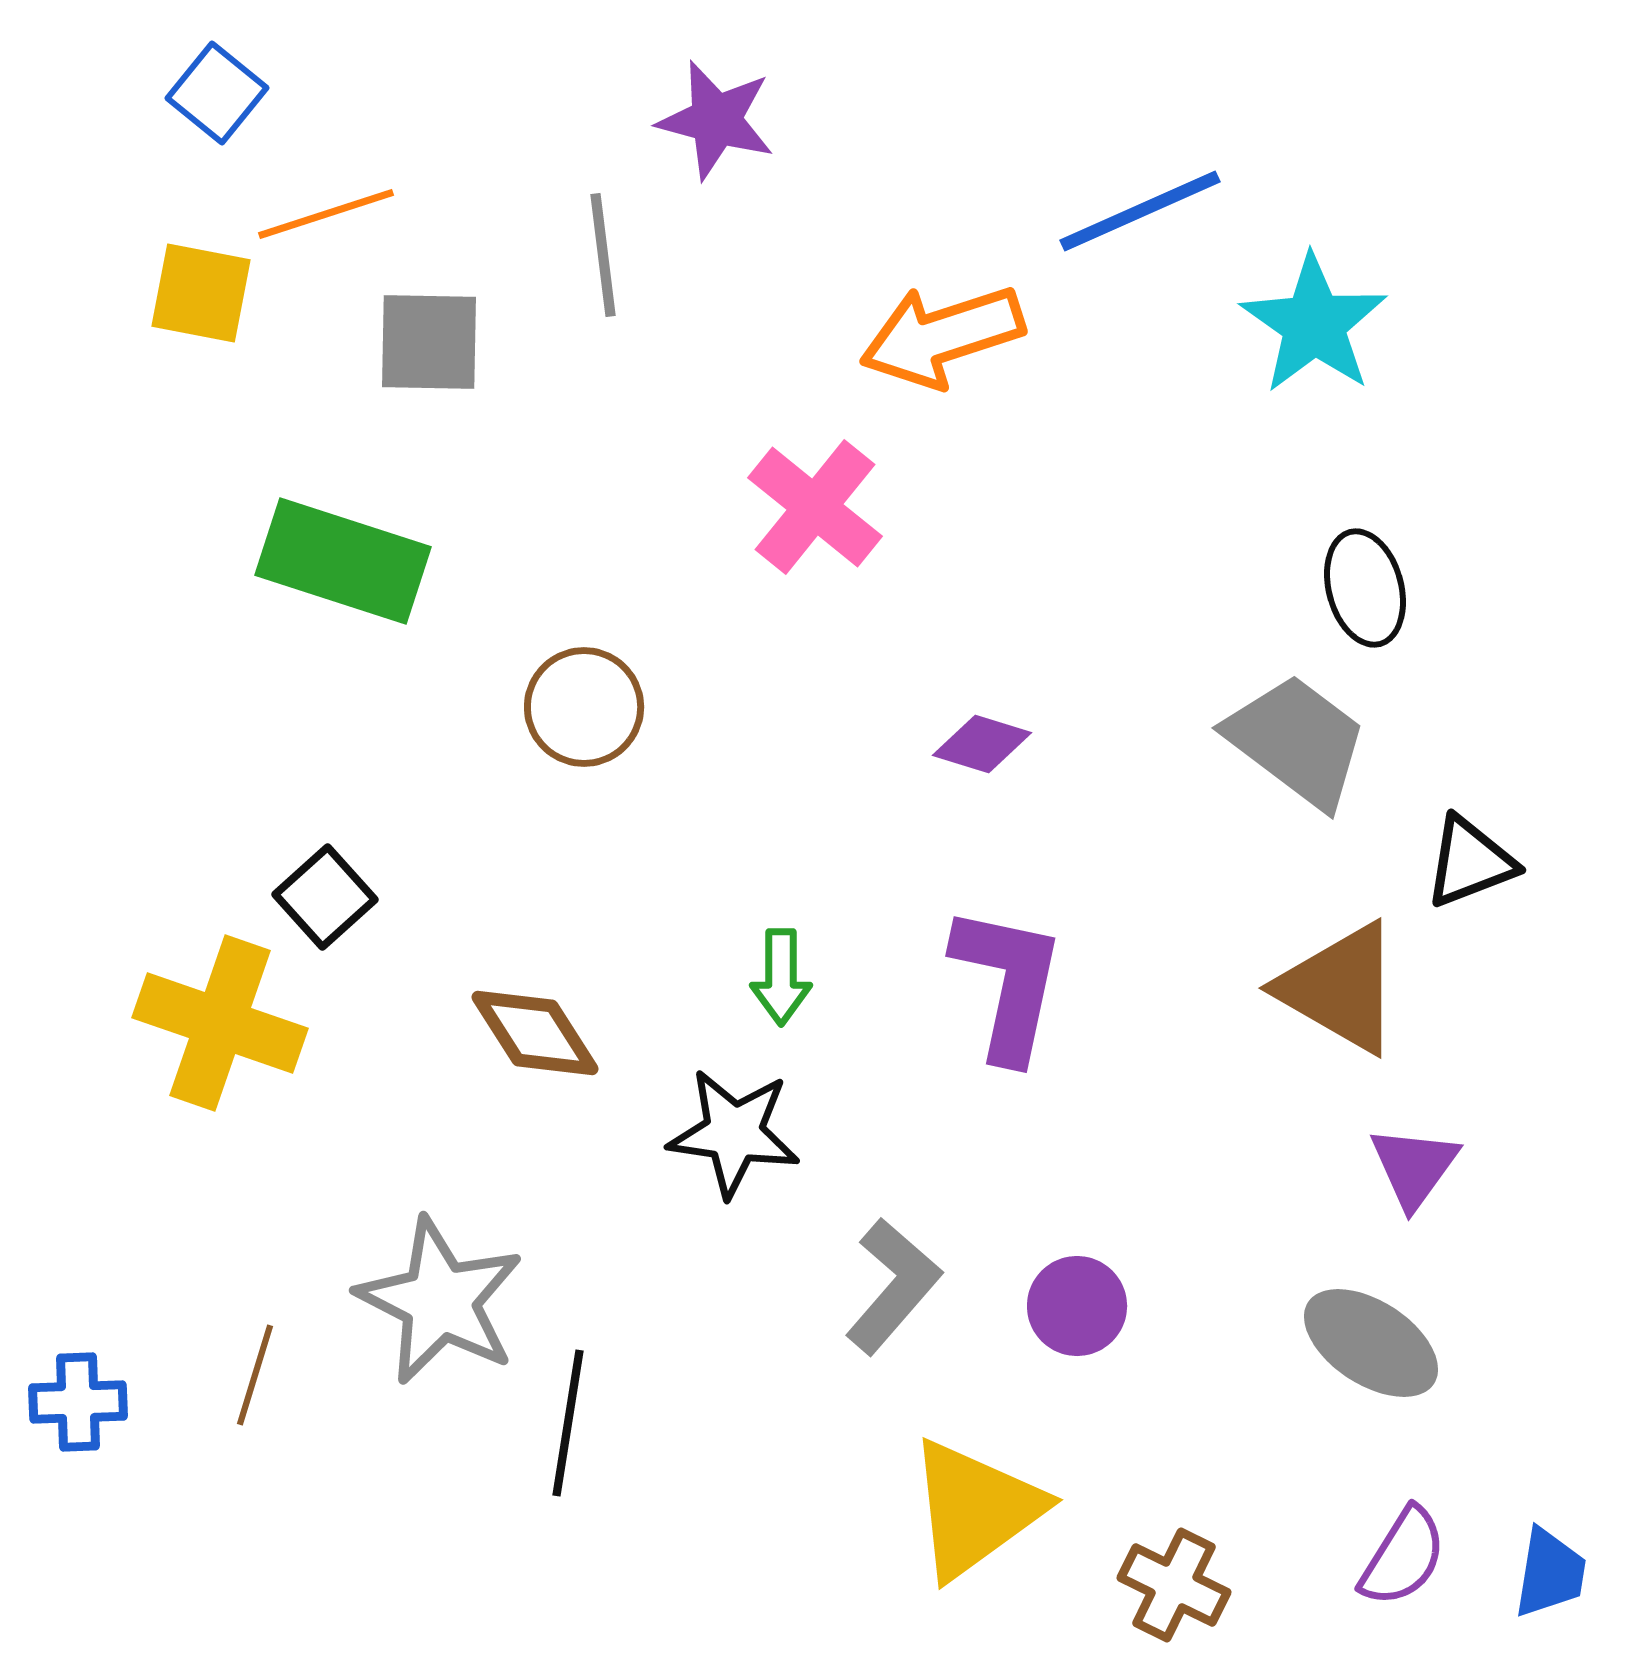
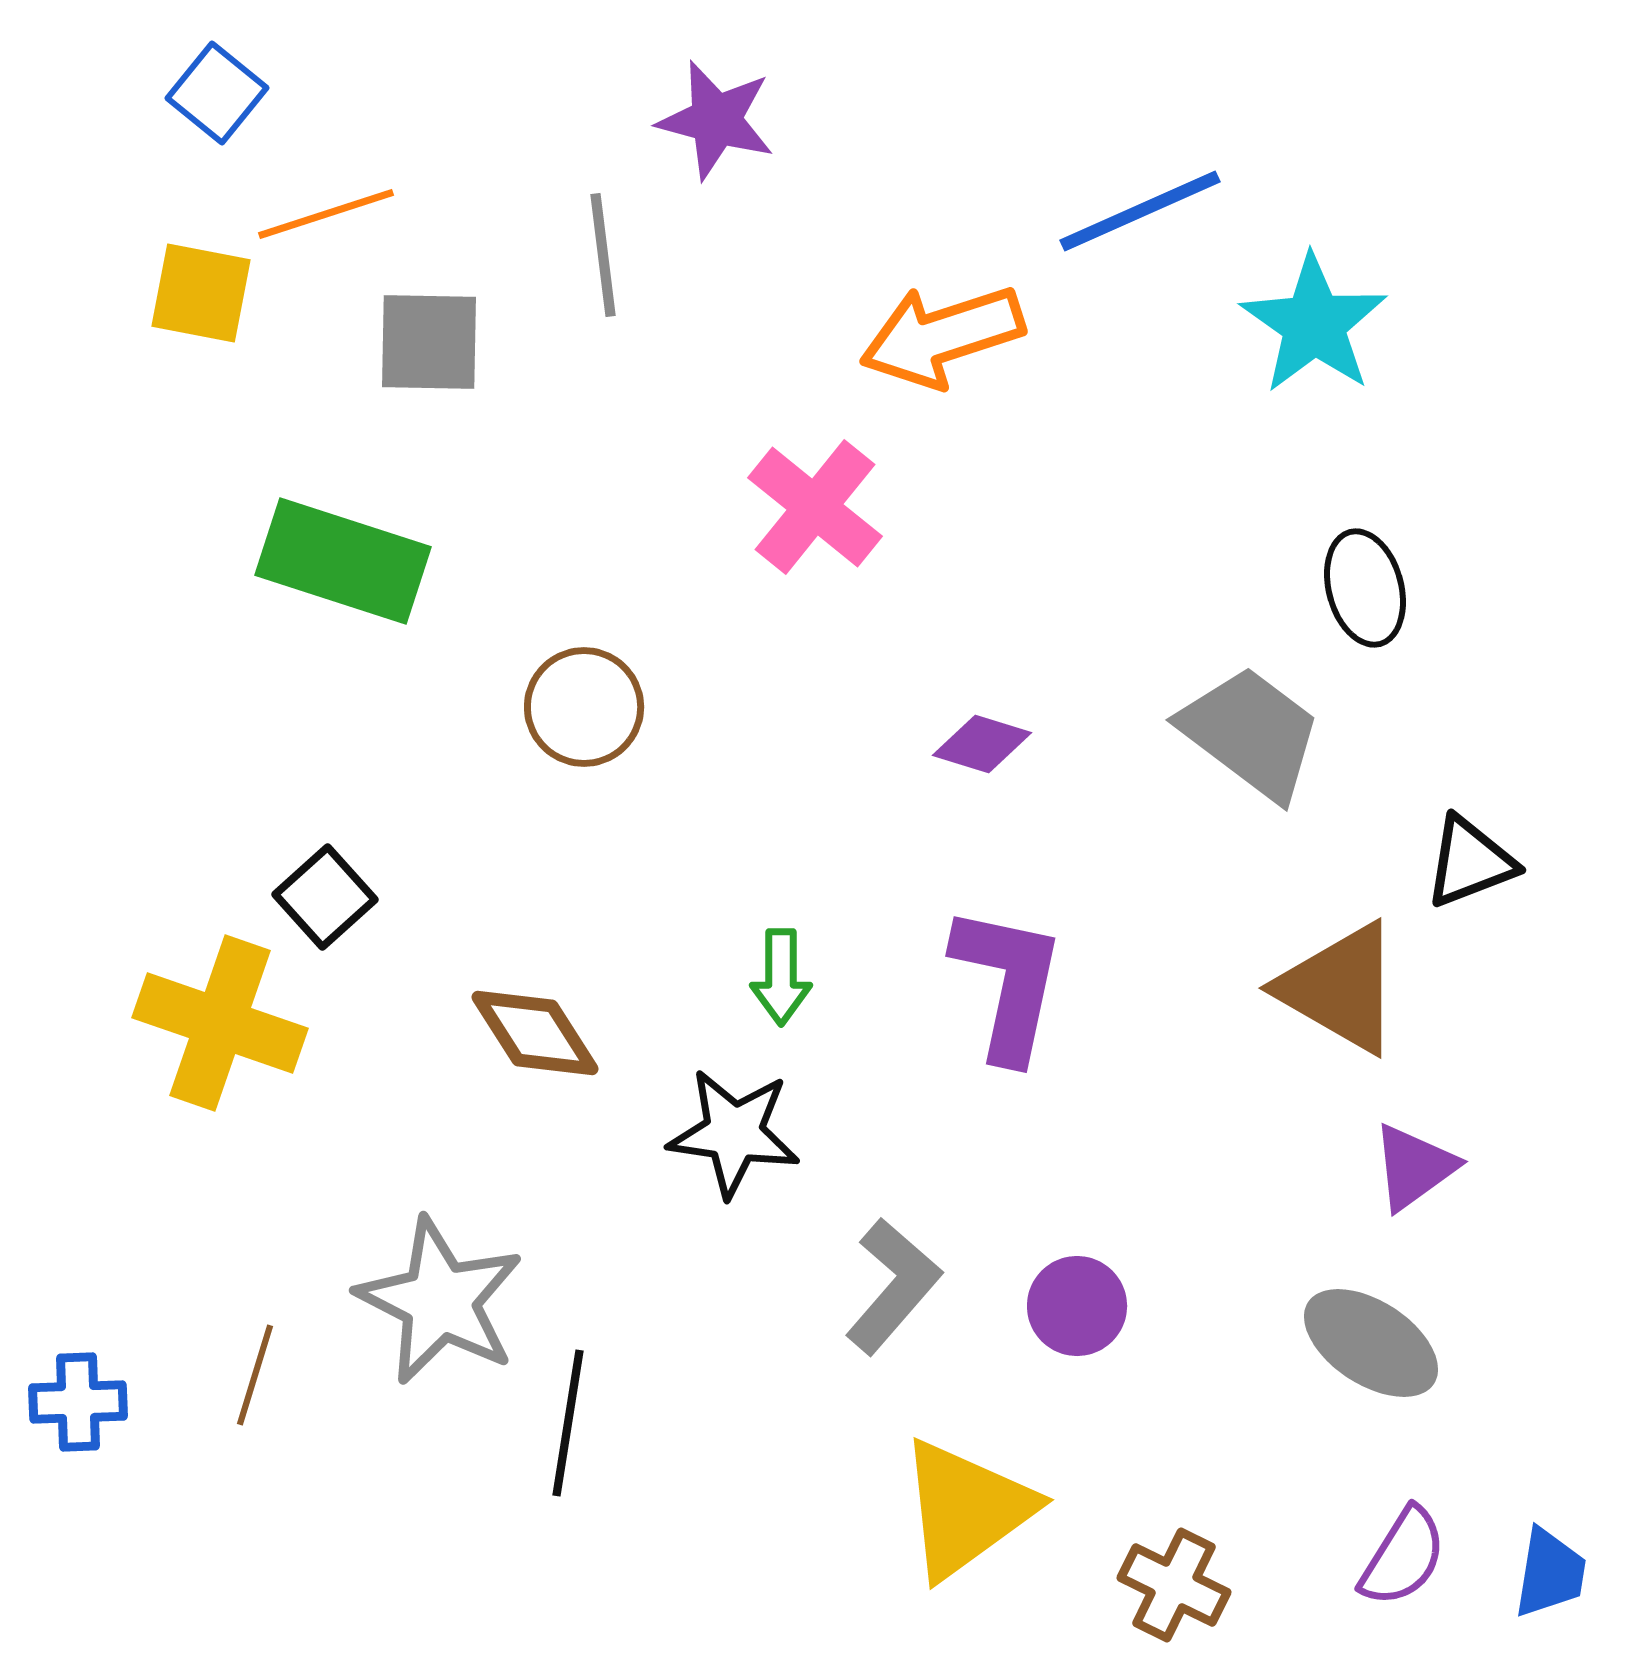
gray trapezoid: moved 46 px left, 8 px up
purple triangle: rotated 18 degrees clockwise
yellow triangle: moved 9 px left
